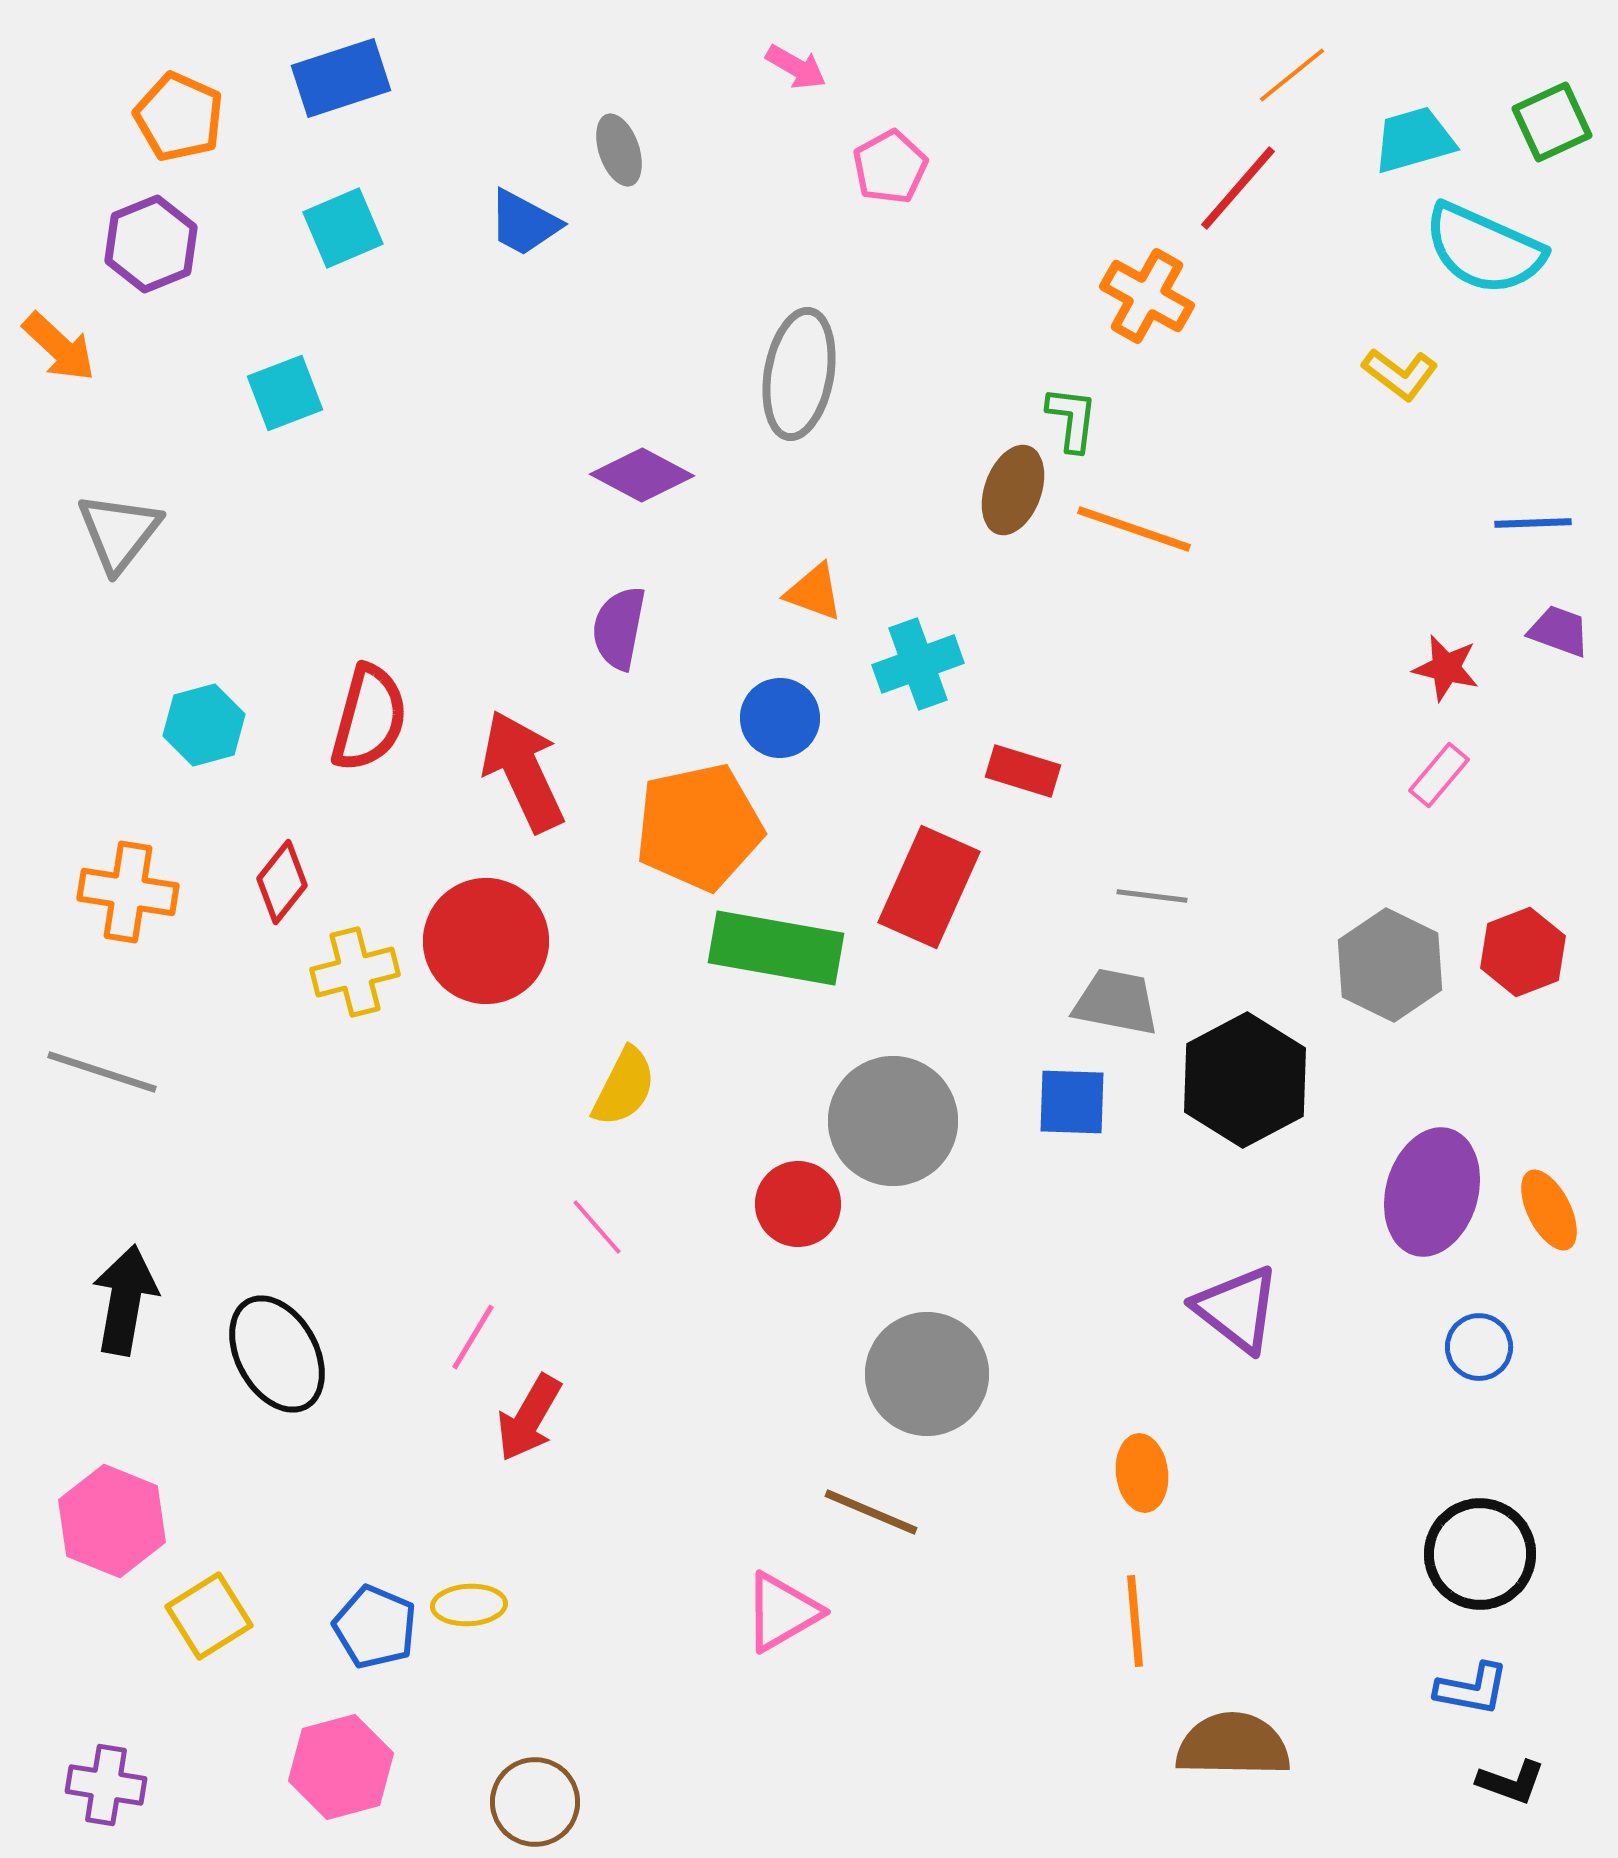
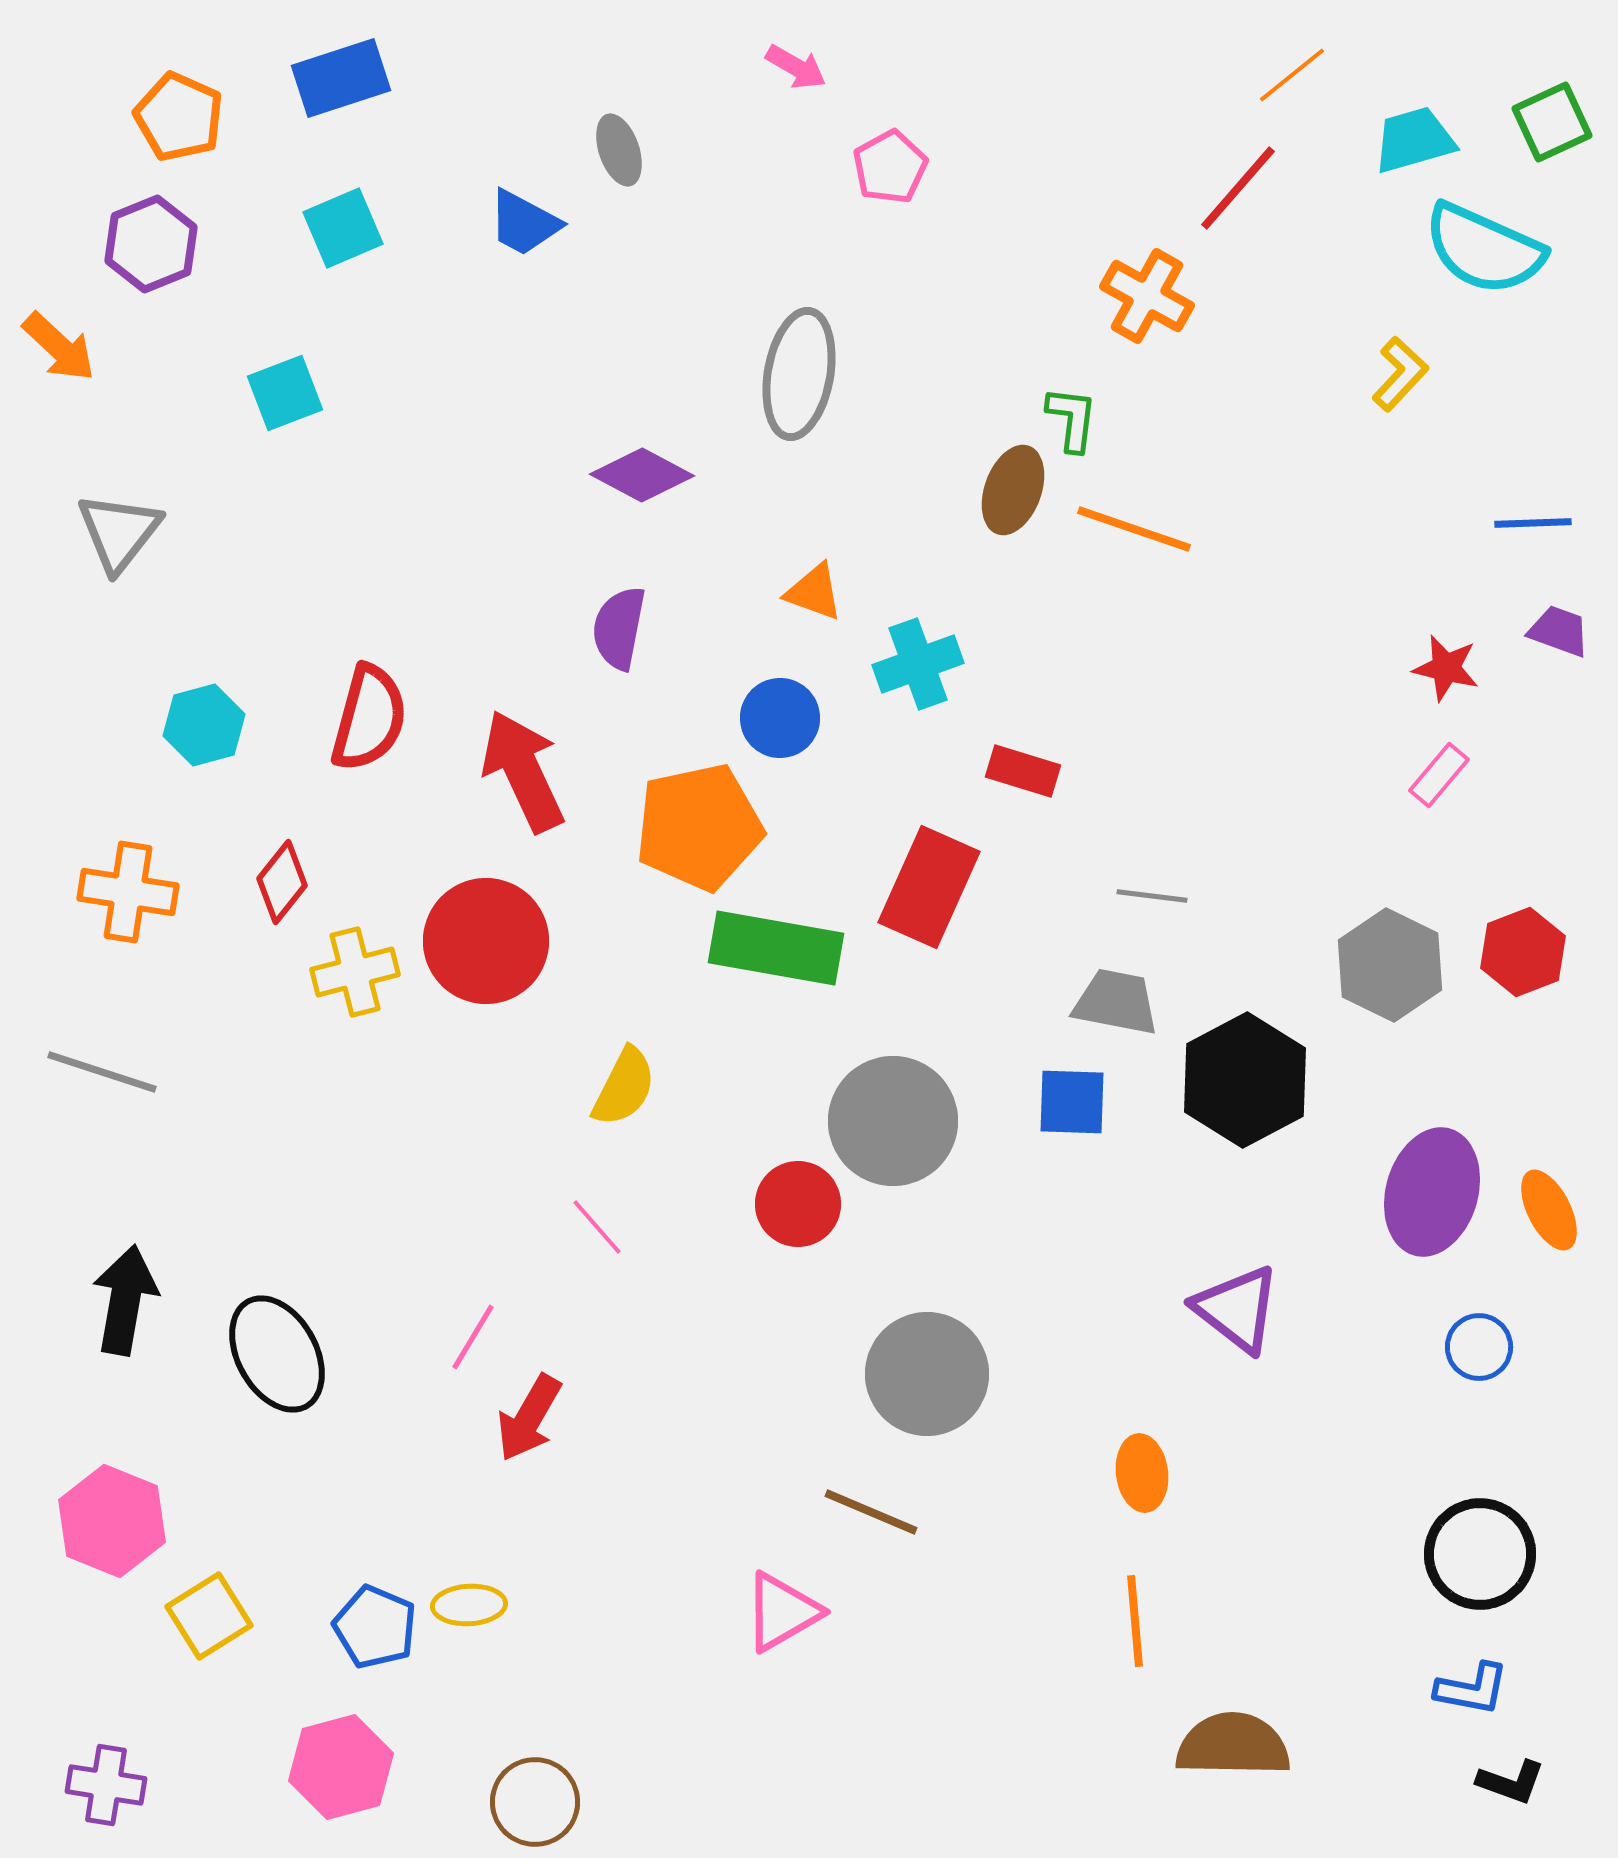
yellow L-shape at (1400, 374): rotated 84 degrees counterclockwise
